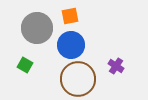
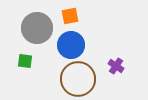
green square: moved 4 px up; rotated 21 degrees counterclockwise
